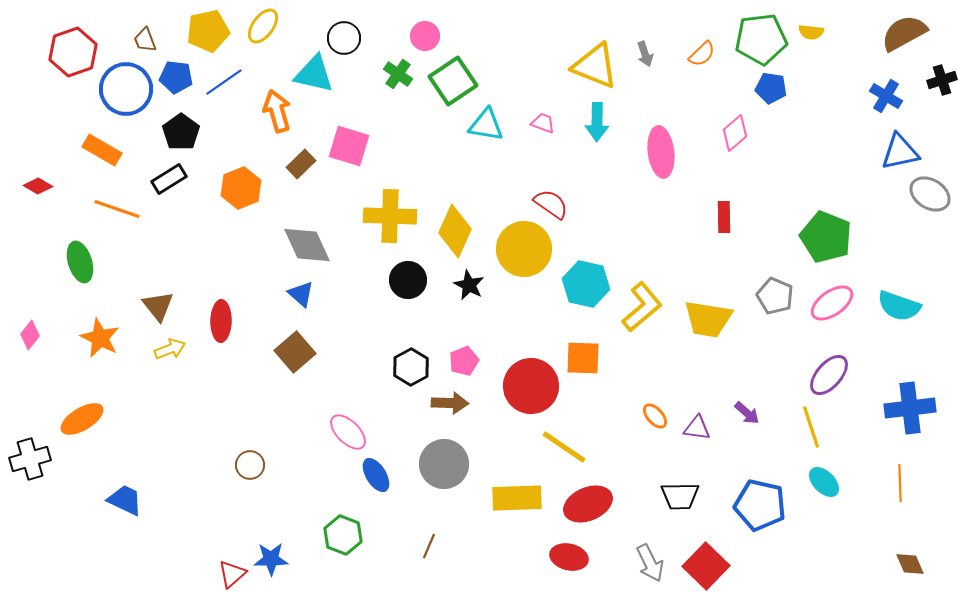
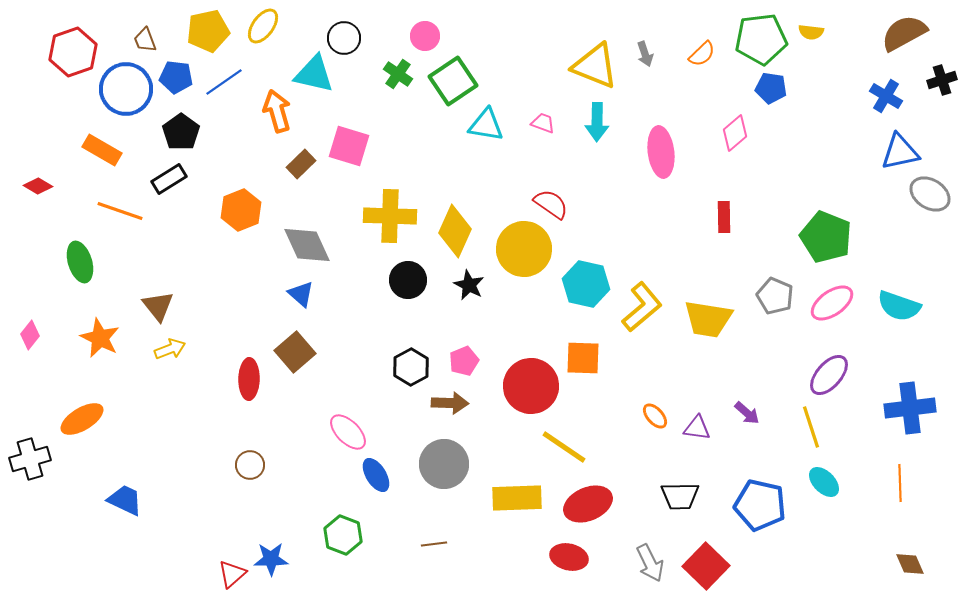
orange hexagon at (241, 188): moved 22 px down
orange line at (117, 209): moved 3 px right, 2 px down
red ellipse at (221, 321): moved 28 px right, 58 px down
brown line at (429, 546): moved 5 px right, 2 px up; rotated 60 degrees clockwise
